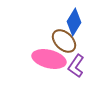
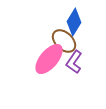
pink ellipse: rotated 64 degrees counterclockwise
purple L-shape: moved 2 px left, 4 px up
